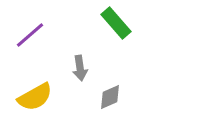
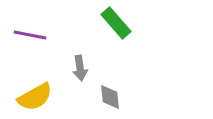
purple line: rotated 52 degrees clockwise
gray diamond: rotated 72 degrees counterclockwise
